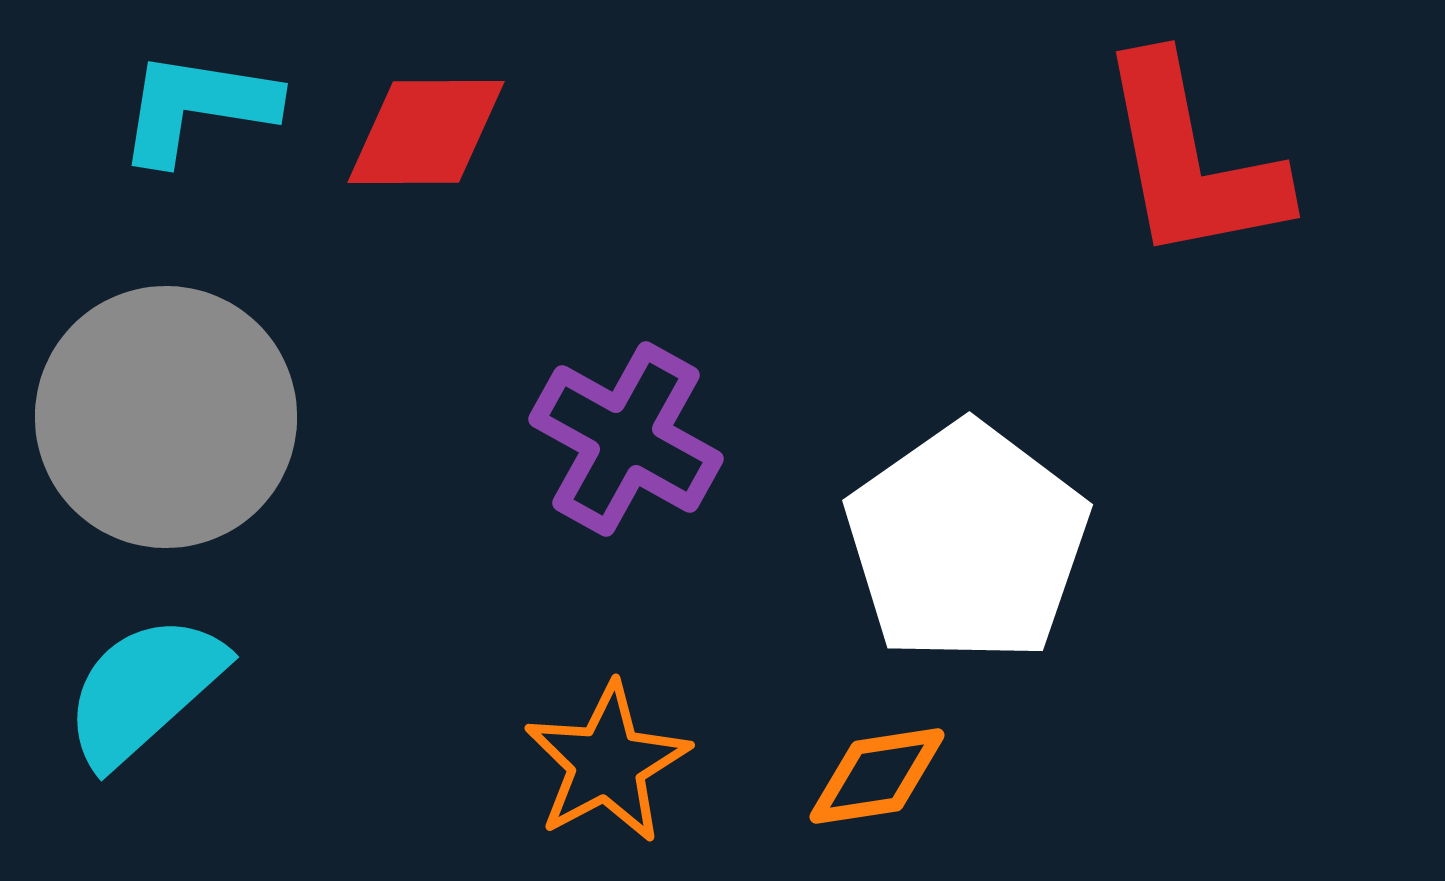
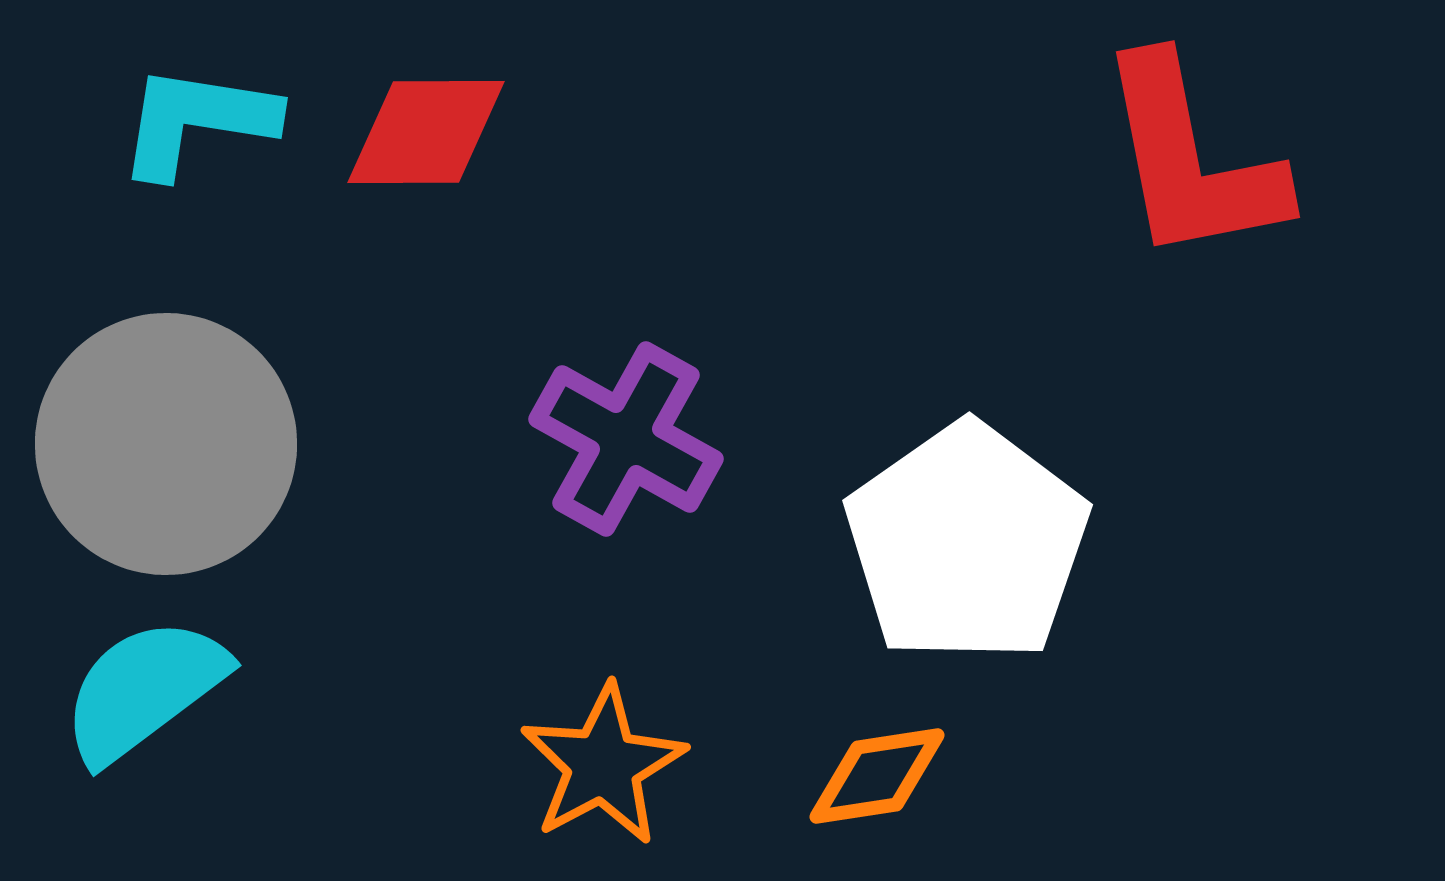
cyan L-shape: moved 14 px down
gray circle: moved 27 px down
cyan semicircle: rotated 5 degrees clockwise
orange star: moved 4 px left, 2 px down
